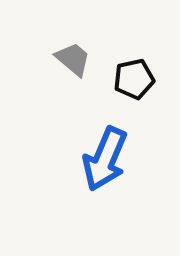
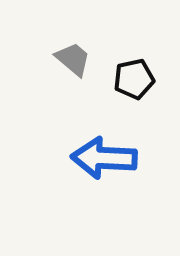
blue arrow: moved 1 px left, 1 px up; rotated 70 degrees clockwise
